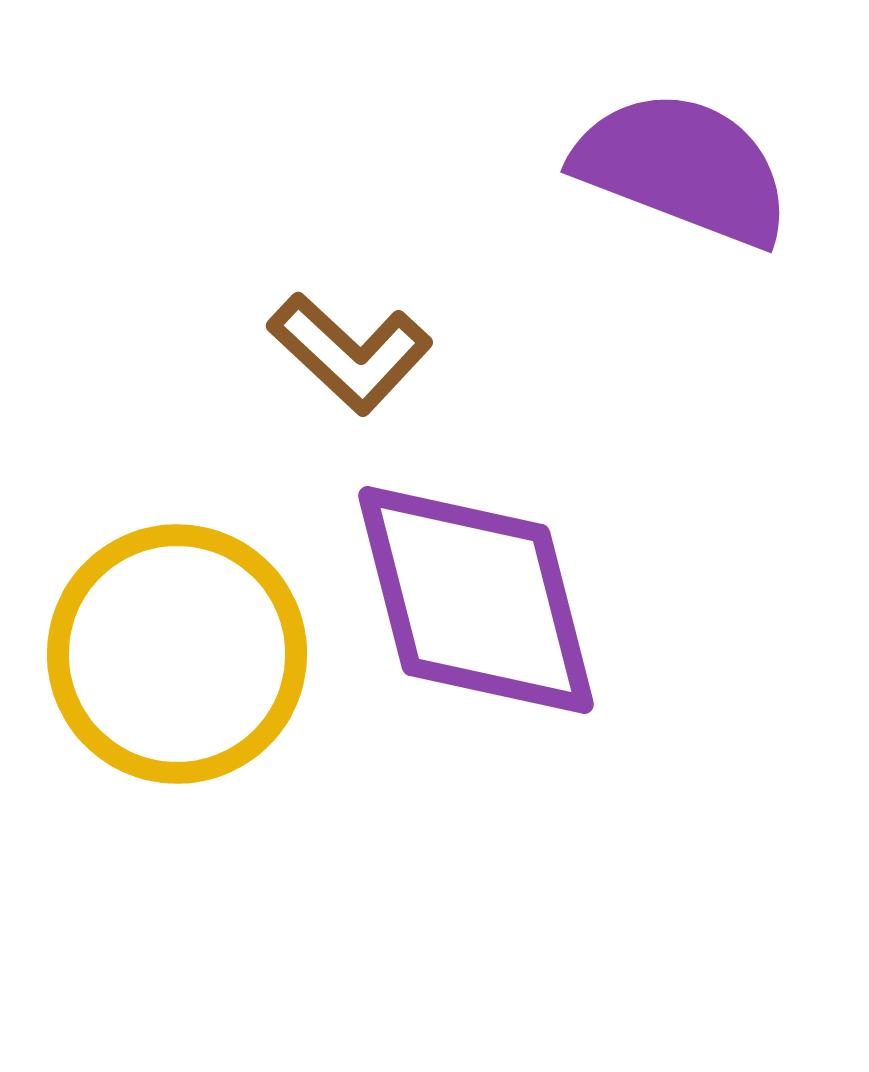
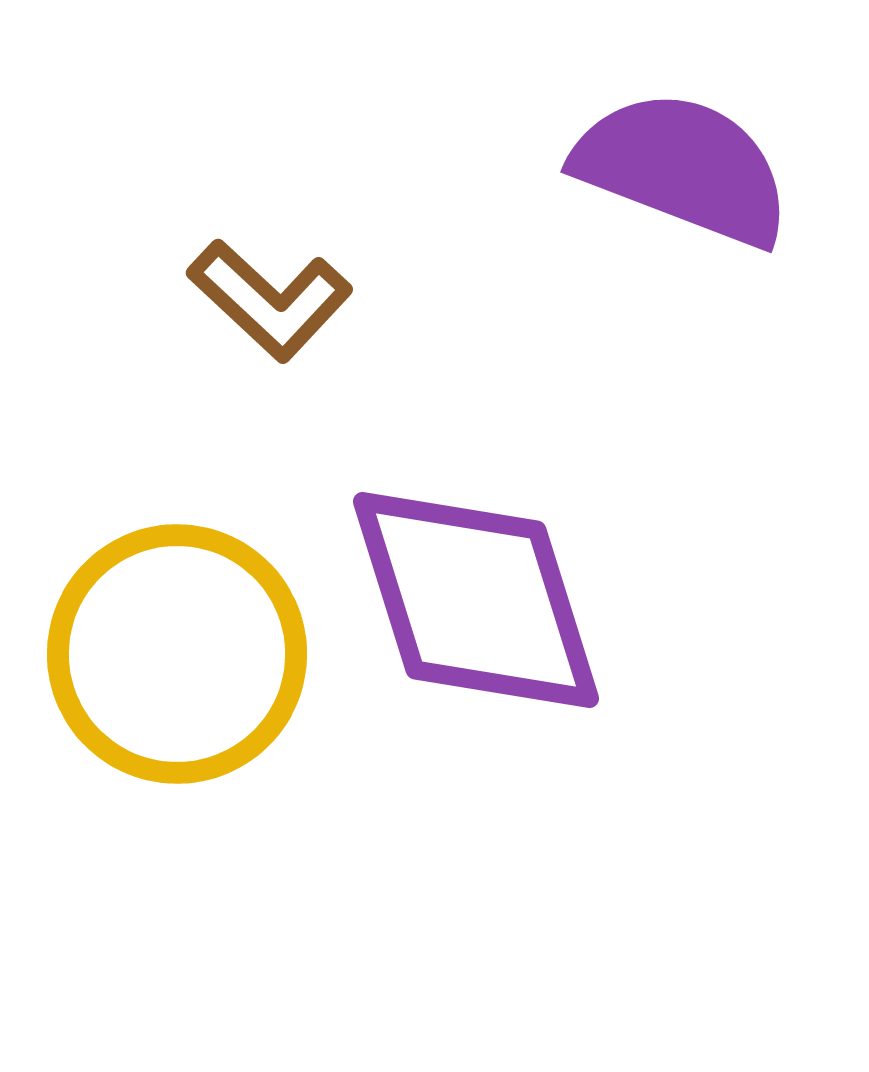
brown L-shape: moved 80 px left, 53 px up
purple diamond: rotated 3 degrees counterclockwise
